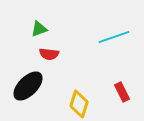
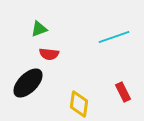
black ellipse: moved 3 px up
red rectangle: moved 1 px right
yellow diamond: rotated 8 degrees counterclockwise
